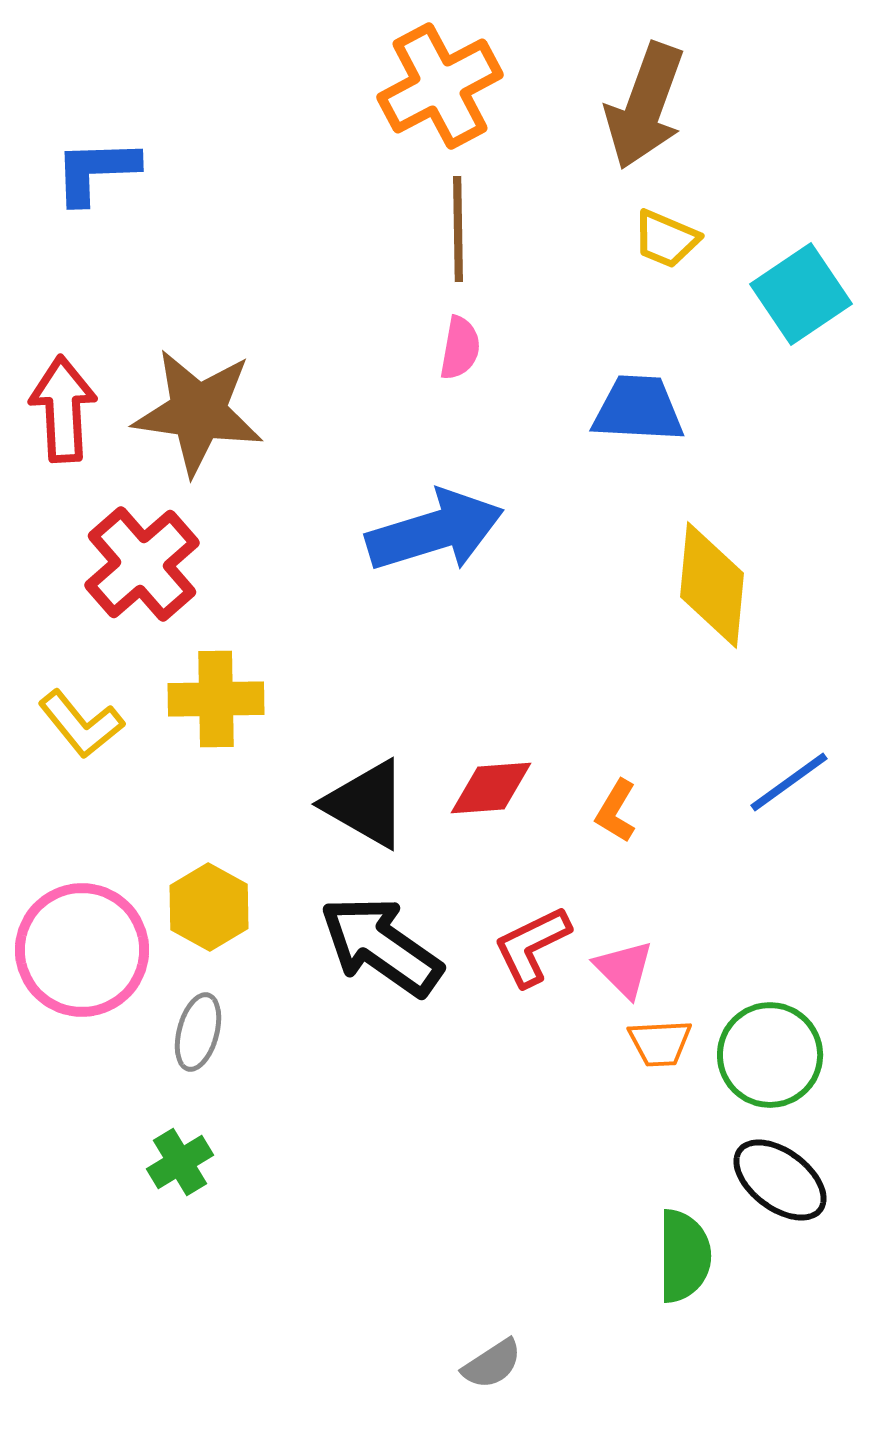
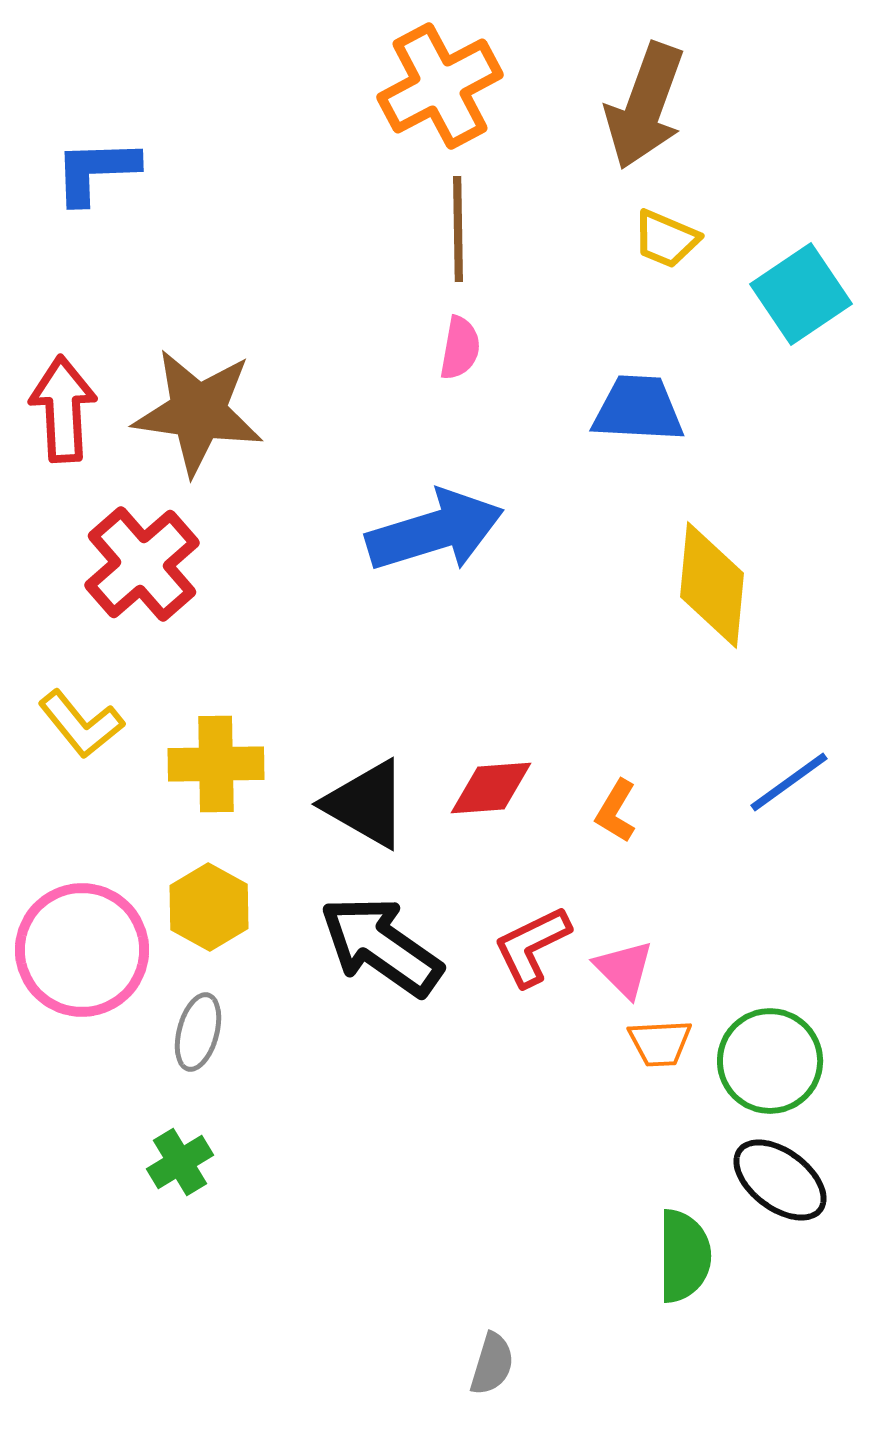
yellow cross: moved 65 px down
green circle: moved 6 px down
gray semicircle: rotated 40 degrees counterclockwise
